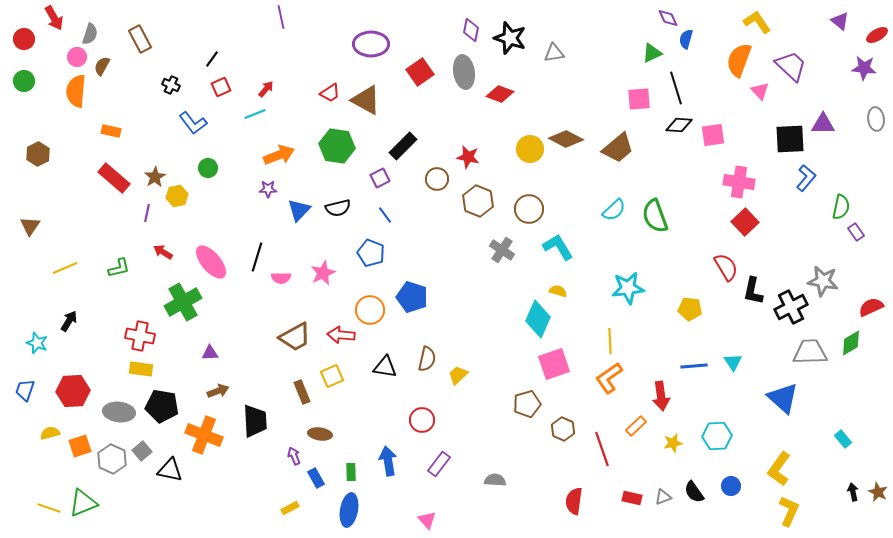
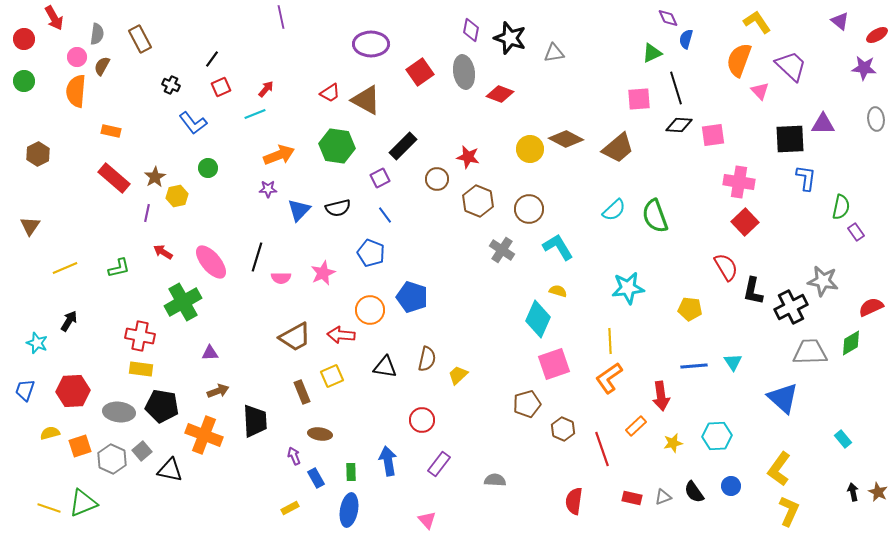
gray semicircle at (90, 34): moved 7 px right; rotated 10 degrees counterclockwise
blue L-shape at (806, 178): rotated 32 degrees counterclockwise
